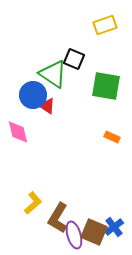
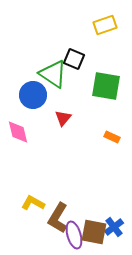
red triangle: moved 16 px right, 12 px down; rotated 36 degrees clockwise
yellow L-shape: rotated 110 degrees counterclockwise
brown square: rotated 12 degrees counterclockwise
